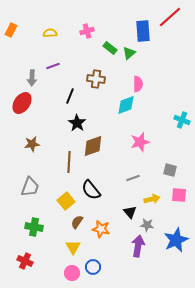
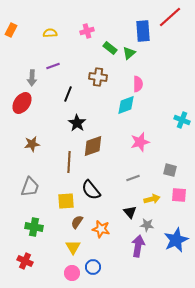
brown cross: moved 2 px right, 2 px up
black line: moved 2 px left, 2 px up
yellow square: rotated 36 degrees clockwise
